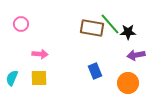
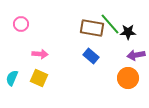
blue rectangle: moved 4 px left, 15 px up; rotated 28 degrees counterclockwise
yellow square: rotated 24 degrees clockwise
orange circle: moved 5 px up
